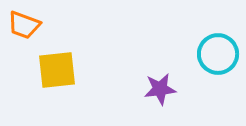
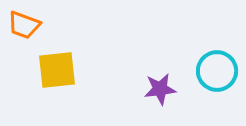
cyan circle: moved 1 px left, 17 px down
